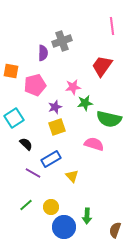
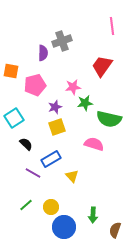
green arrow: moved 6 px right, 1 px up
